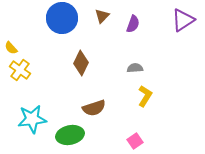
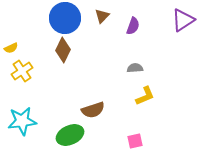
blue circle: moved 3 px right
purple semicircle: moved 2 px down
yellow semicircle: rotated 72 degrees counterclockwise
brown diamond: moved 18 px left, 13 px up
yellow cross: moved 2 px right, 1 px down; rotated 20 degrees clockwise
yellow L-shape: rotated 35 degrees clockwise
brown semicircle: moved 1 px left, 2 px down
cyan star: moved 10 px left, 2 px down
green ellipse: rotated 12 degrees counterclockwise
pink square: rotated 21 degrees clockwise
